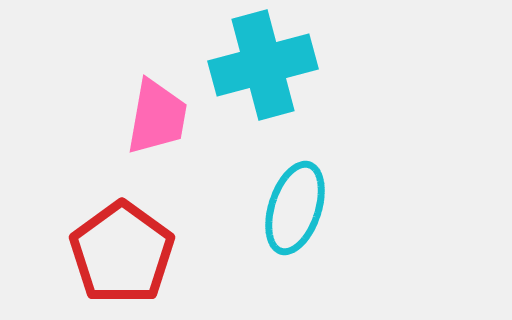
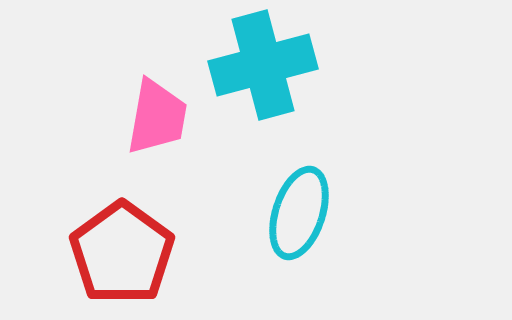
cyan ellipse: moved 4 px right, 5 px down
